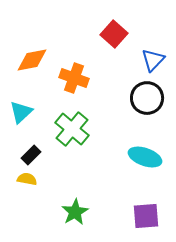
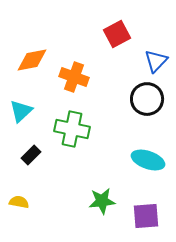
red square: moved 3 px right; rotated 20 degrees clockwise
blue triangle: moved 3 px right, 1 px down
orange cross: moved 1 px up
black circle: moved 1 px down
cyan triangle: moved 1 px up
green cross: rotated 28 degrees counterclockwise
cyan ellipse: moved 3 px right, 3 px down
yellow semicircle: moved 8 px left, 23 px down
green star: moved 27 px right, 11 px up; rotated 24 degrees clockwise
